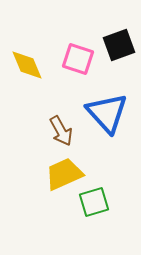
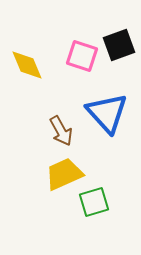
pink square: moved 4 px right, 3 px up
